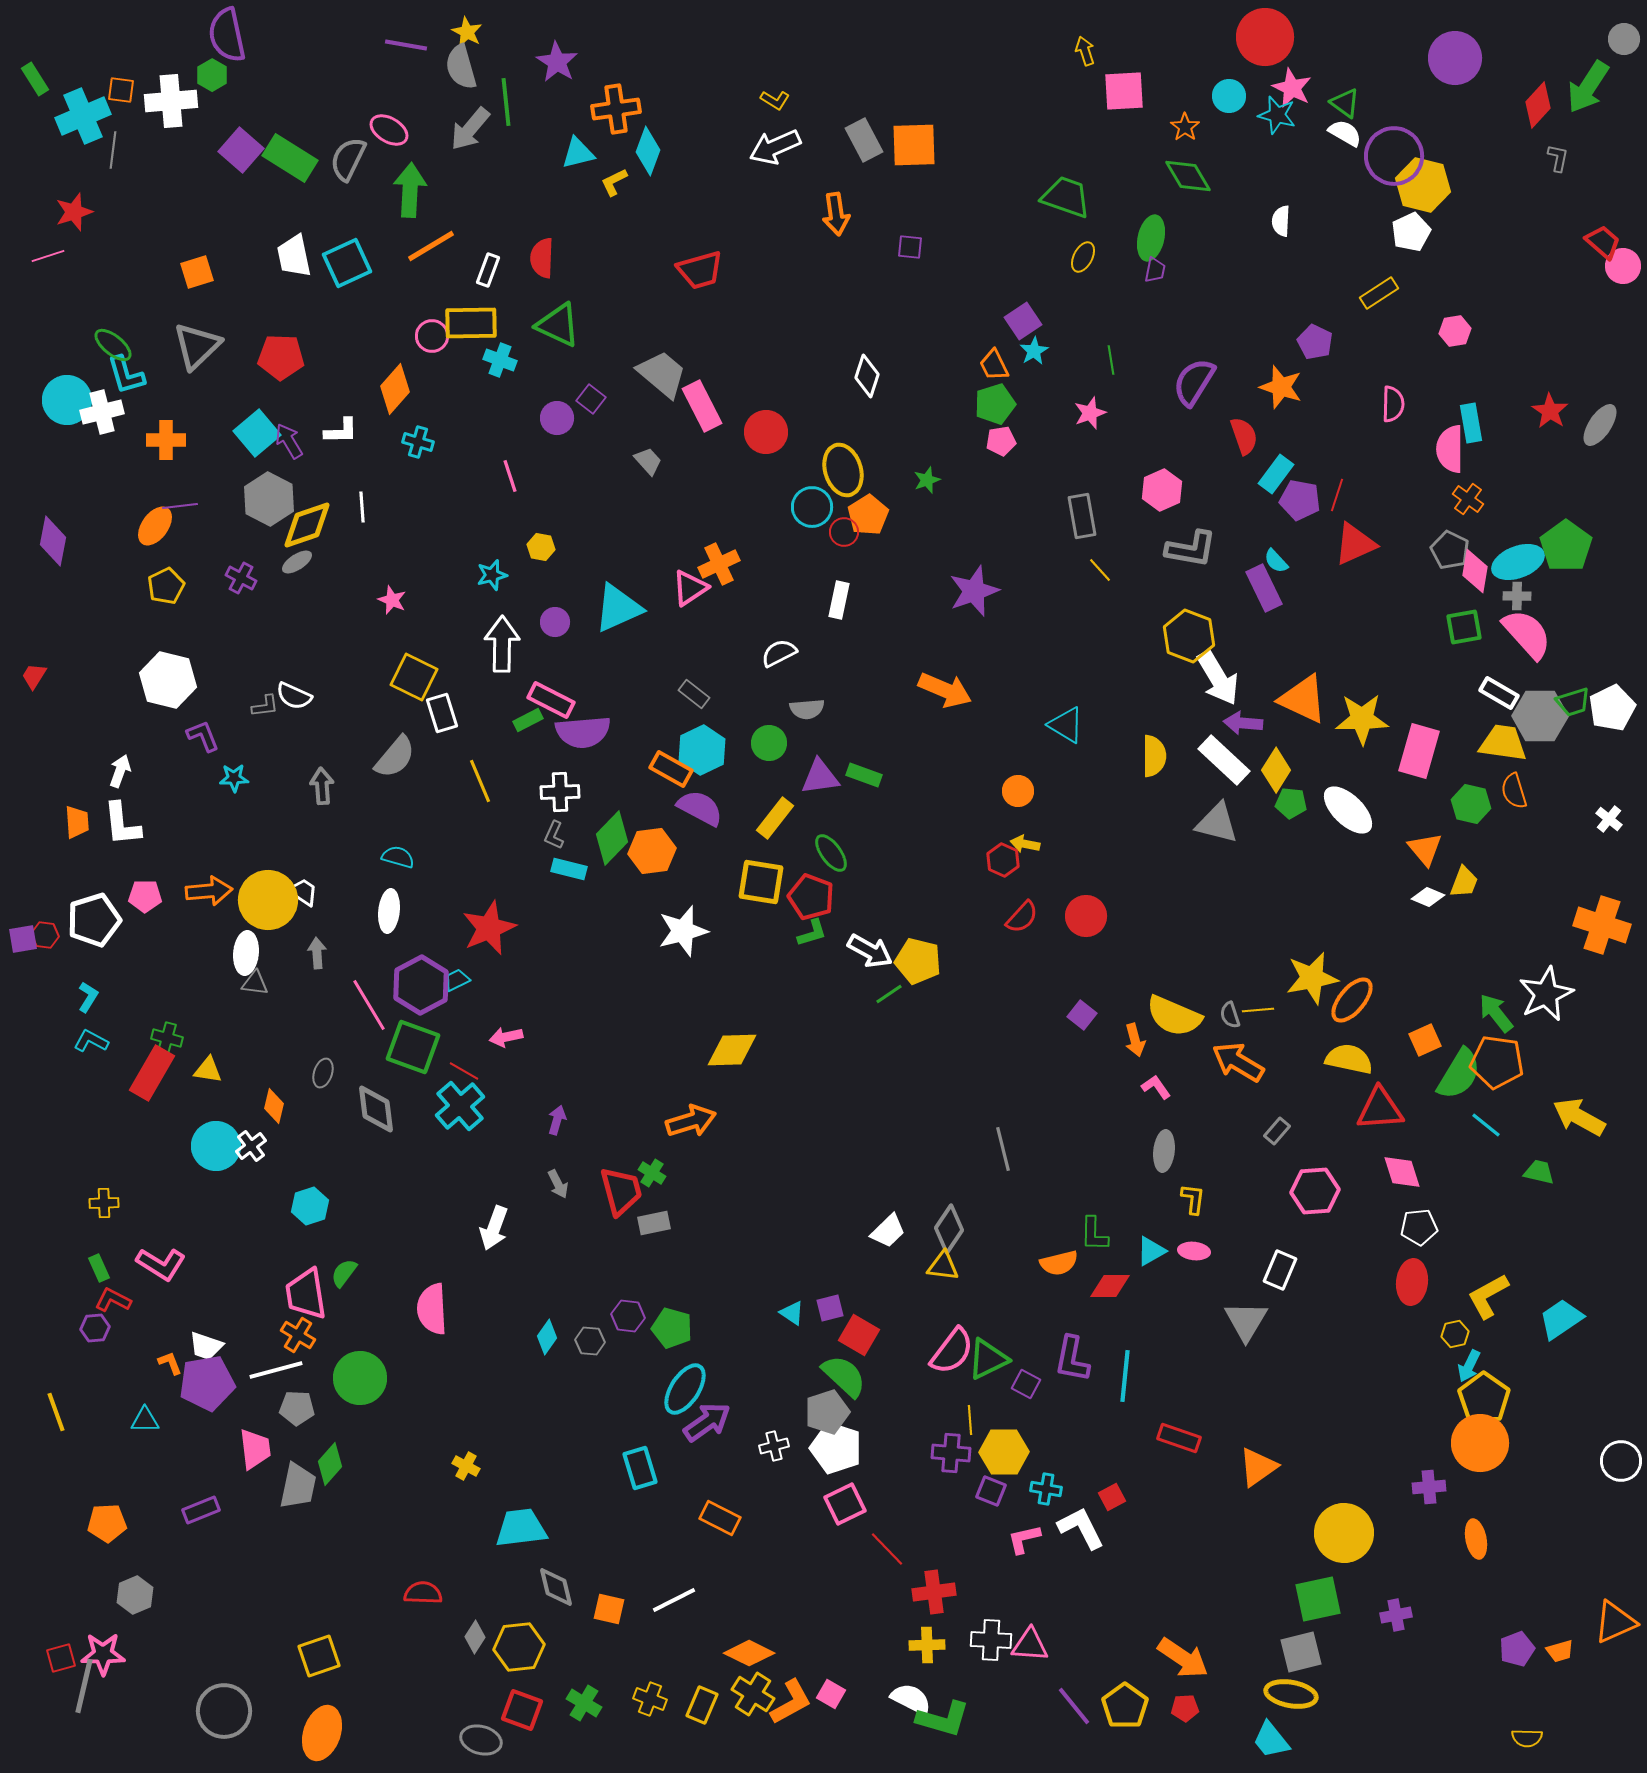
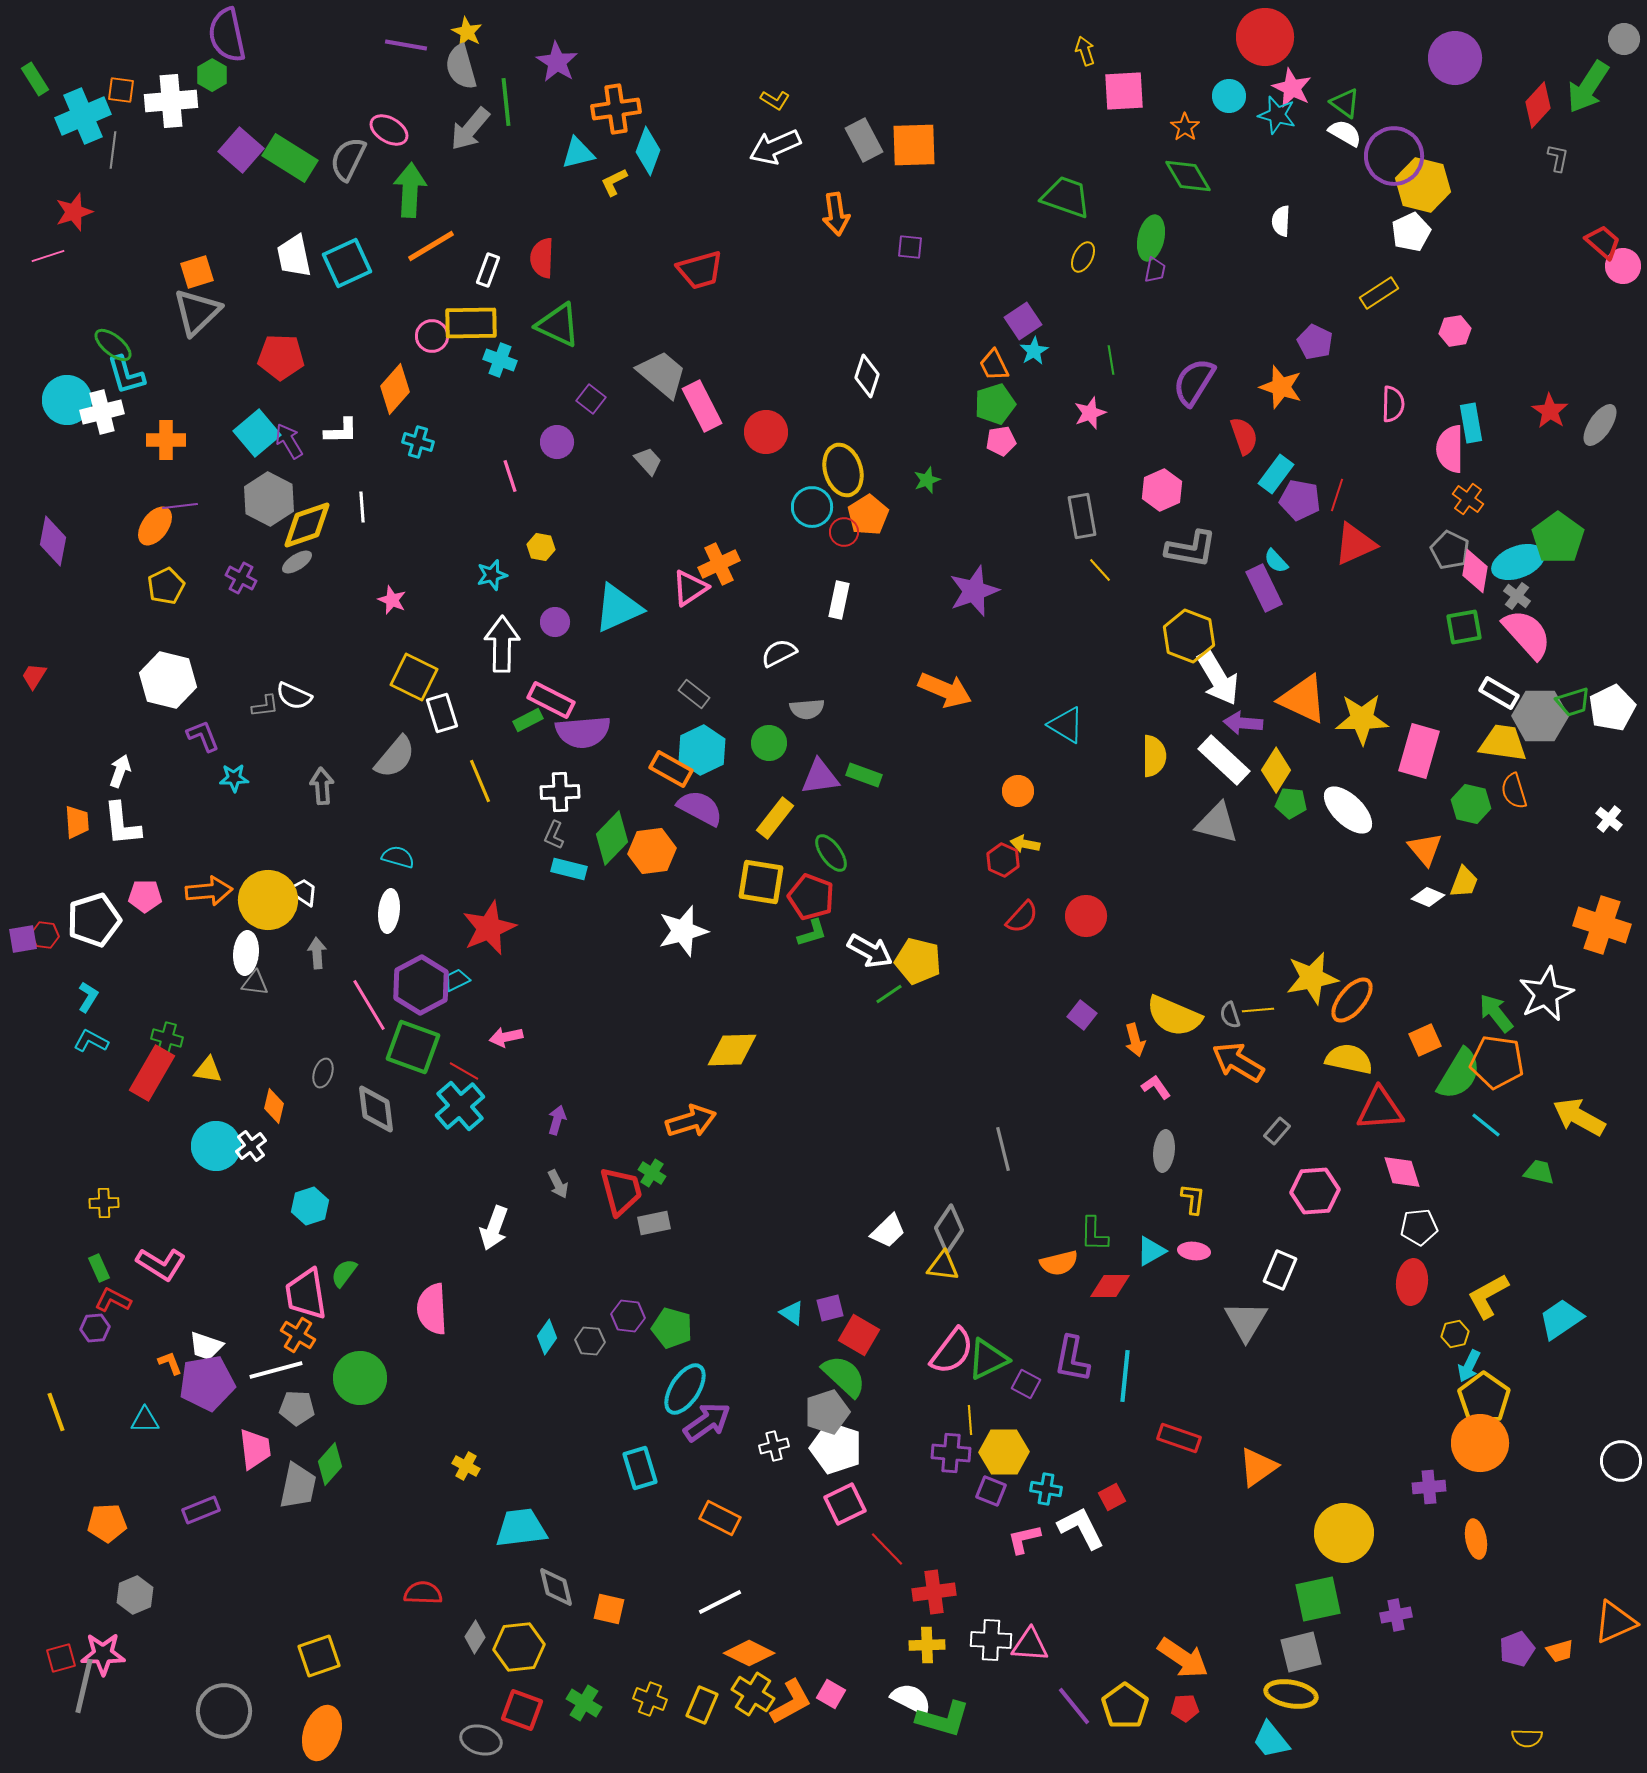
gray triangle at (197, 346): moved 34 px up
purple circle at (557, 418): moved 24 px down
green pentagon at (1566, 546): moved 8 px left, 8 px up
gray cross at (1517, 596): rotated 36 degrees clockwise
white line at (674, 1600): moved 46 px right, 2 px down
